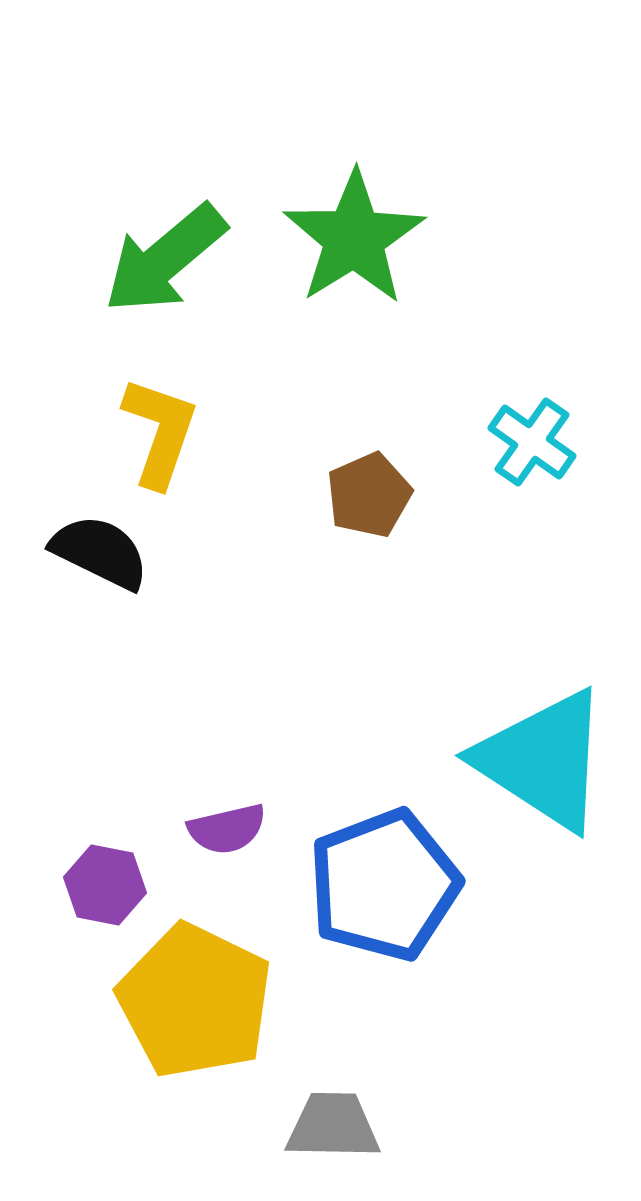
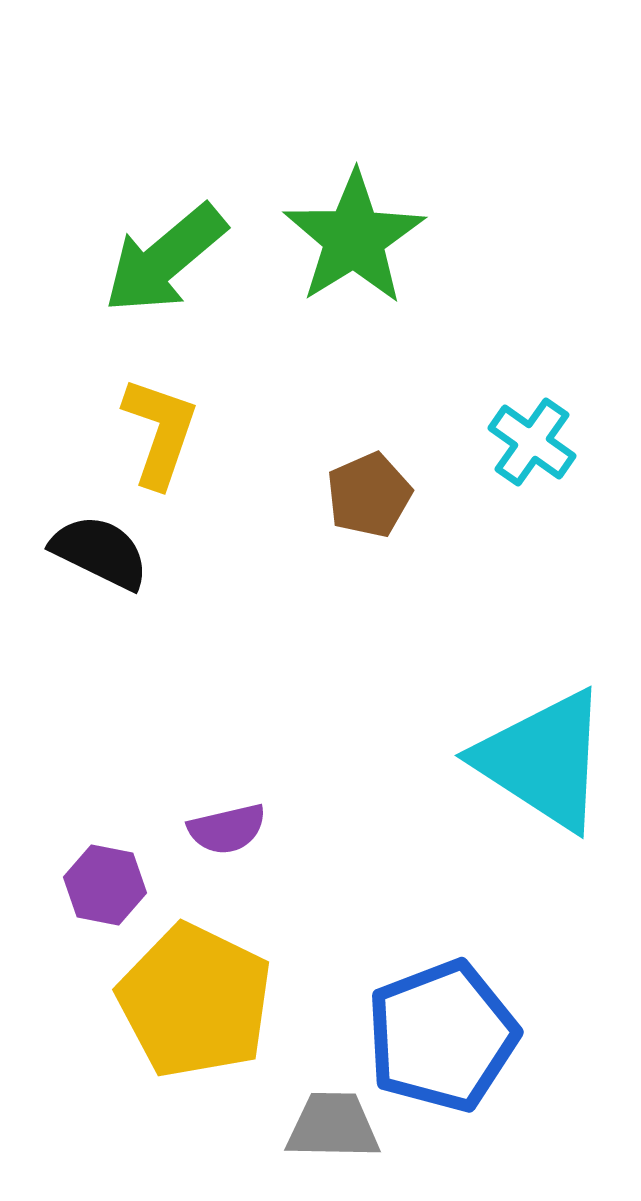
blue pentagon: moved 58 px right, 151 px down
